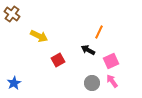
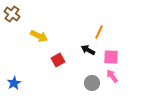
pink square: moved 4 px up; rotated 28 degrees clockwise
pink arrow: moved 5 px up
